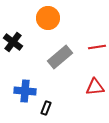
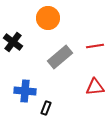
red line: moved 2 px left, 1 px up
